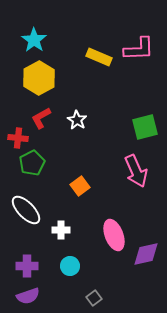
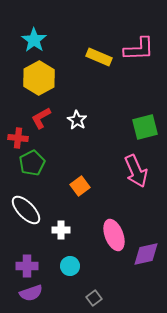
purple semicircle: moved 3 px right, 3 px up
